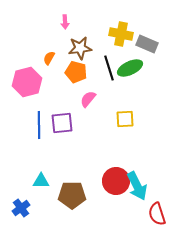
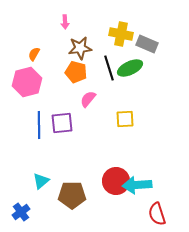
orange semicircle: moved 15 px left, 4 px up
cyan triangle: rotated 42 degrees counterclockwise
cyan arrow: moved 1 px up; rotated 112 degrees clockwise
blue cross: moved 4 px down
